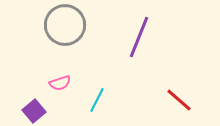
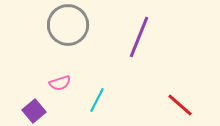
gray circle: moved 3 px right
red line: moved 1 px right, 5 px down
